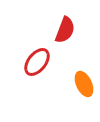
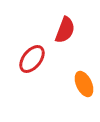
red ellipse: moved 5 px left, 3 px up
